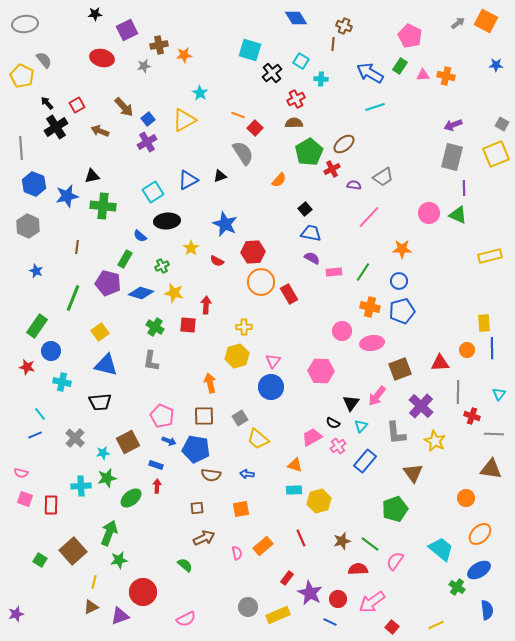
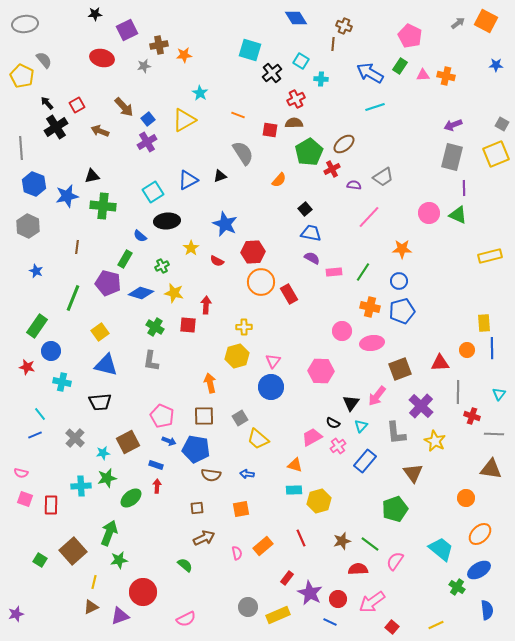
red square at (255, 128): moved 15 px right, 2 px down; rotated 35 degrees counterclockwise
